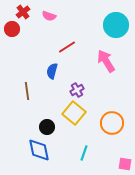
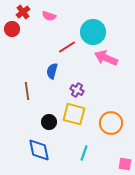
cyan circle: moved 23 px left, 7 px down
pink arrow: moved 3 px up; rotated 35 degrees counterclockwise
purple cross: rotated 32 degrees counterclockwise
yellow square: moved 1 px down; rotated 25 degrees counterclockwise
orange circle: moved 1 px left
black circle: moved 2 px right, 5 px up
